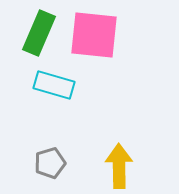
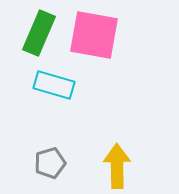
pink square: rotated 4 degrees clockwise
yellow arrow: moved 2 px left
